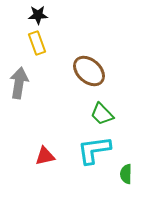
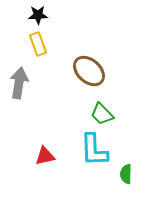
yellow rectangle: moved 1 px right, 1 px down
cyan L-shape: rotated 84 degrees counterclockwise
